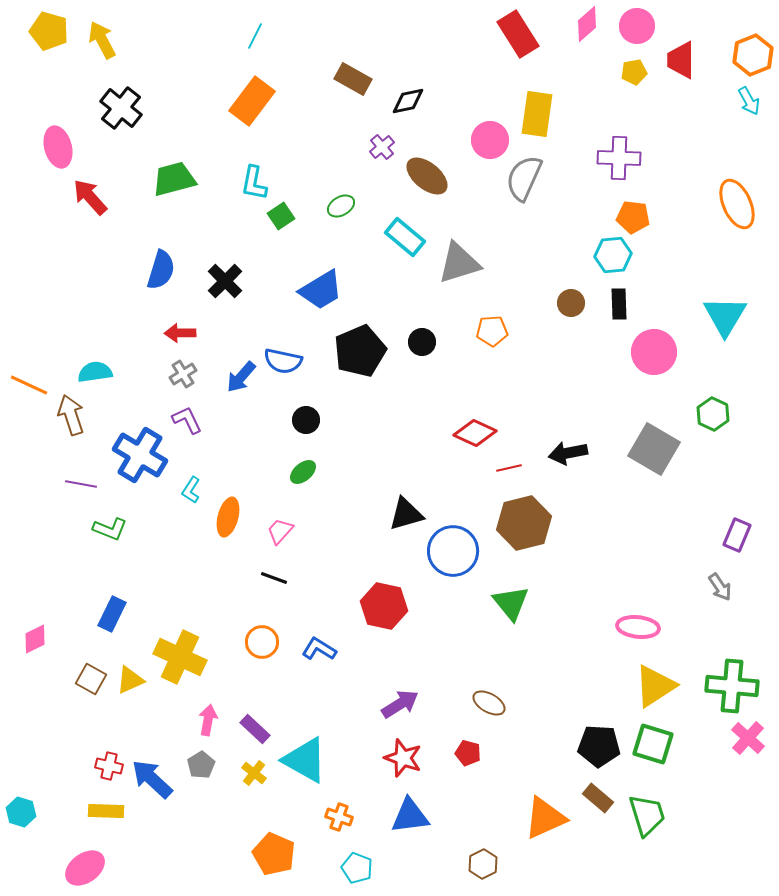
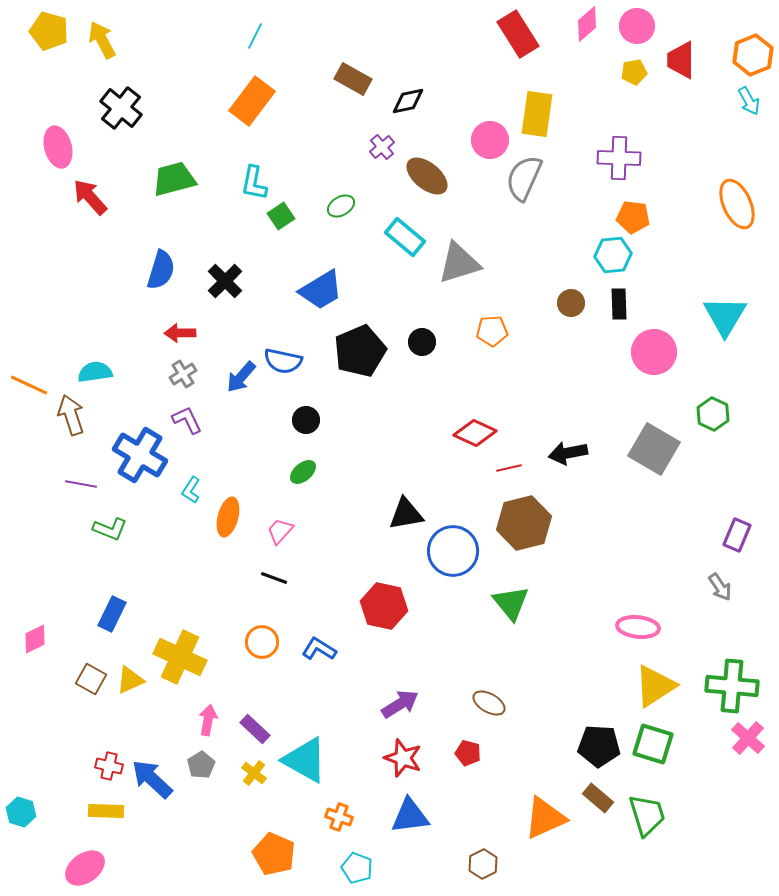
black triangle at (406, 514): rotated 6 degrees clockwise
